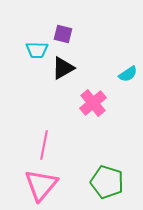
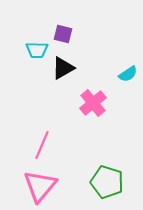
pink line: moved 2 px left; rotated 12 degrees clockwise
pink triangle: moved 1 px left, 1 px down
